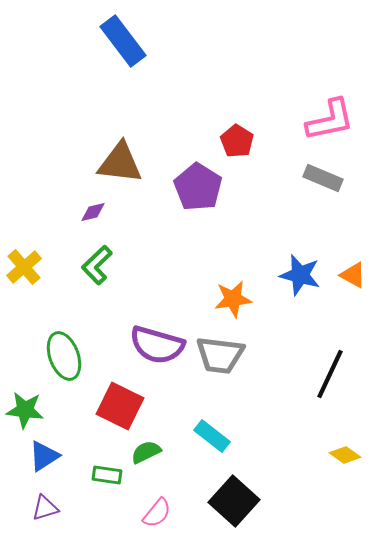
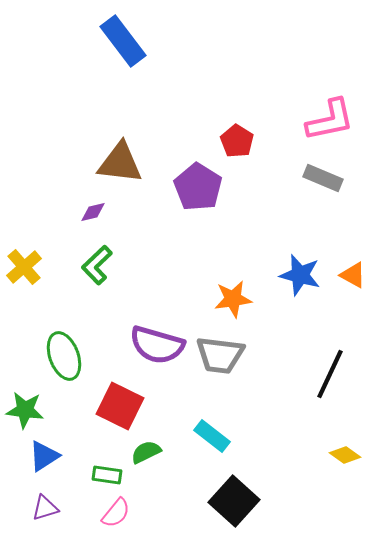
pink semicircle: moved 41 px left
